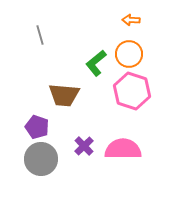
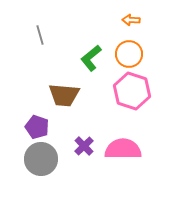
green L-shape: moved 5 px left, 5 px up
